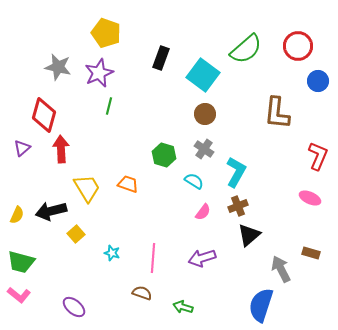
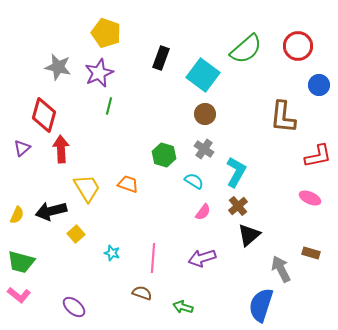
blue circle: moved 1 px right, 4 px down
brown L-shape: moved 6 px right, 4 px down
red L-shape: rotated 56 degrees clockwise
brown cross: rotated 18 degrees counterclockwise
